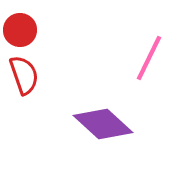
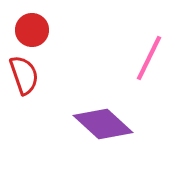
red circle: moved 12 px right
